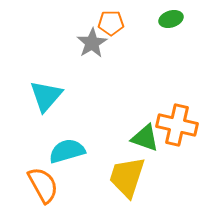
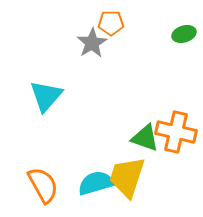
green ellipse: moved 13 px right, 15 px down
orange cross: moved 1 px left, 7 px down
cyan semicircle: moved 29 px right, 32 px down
